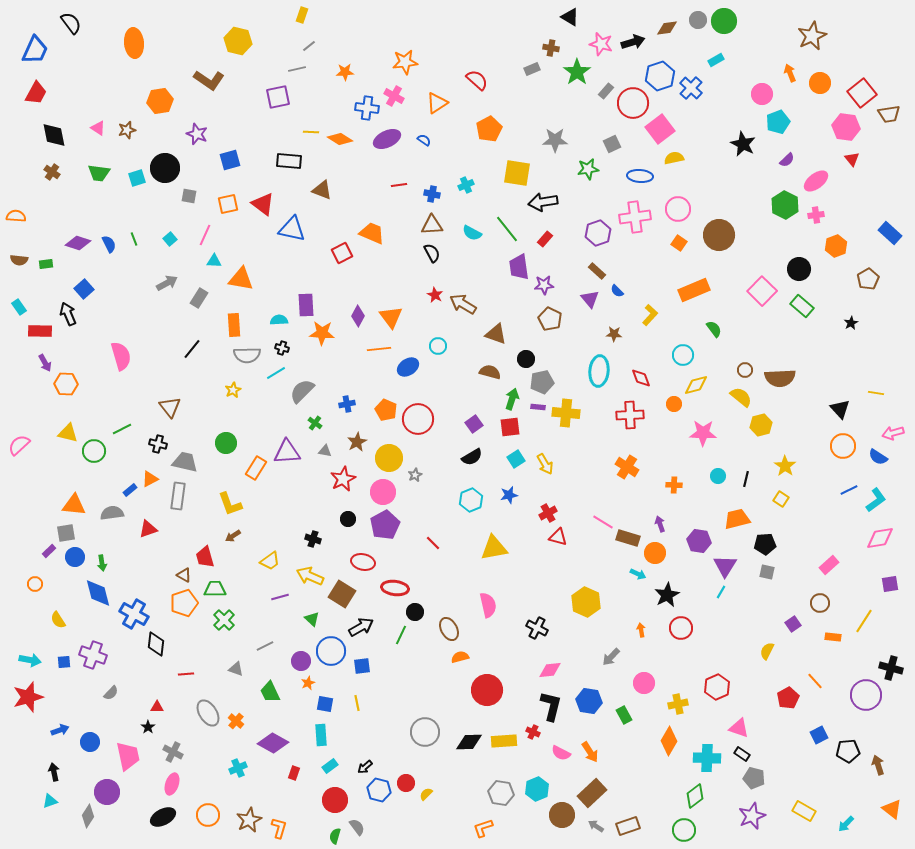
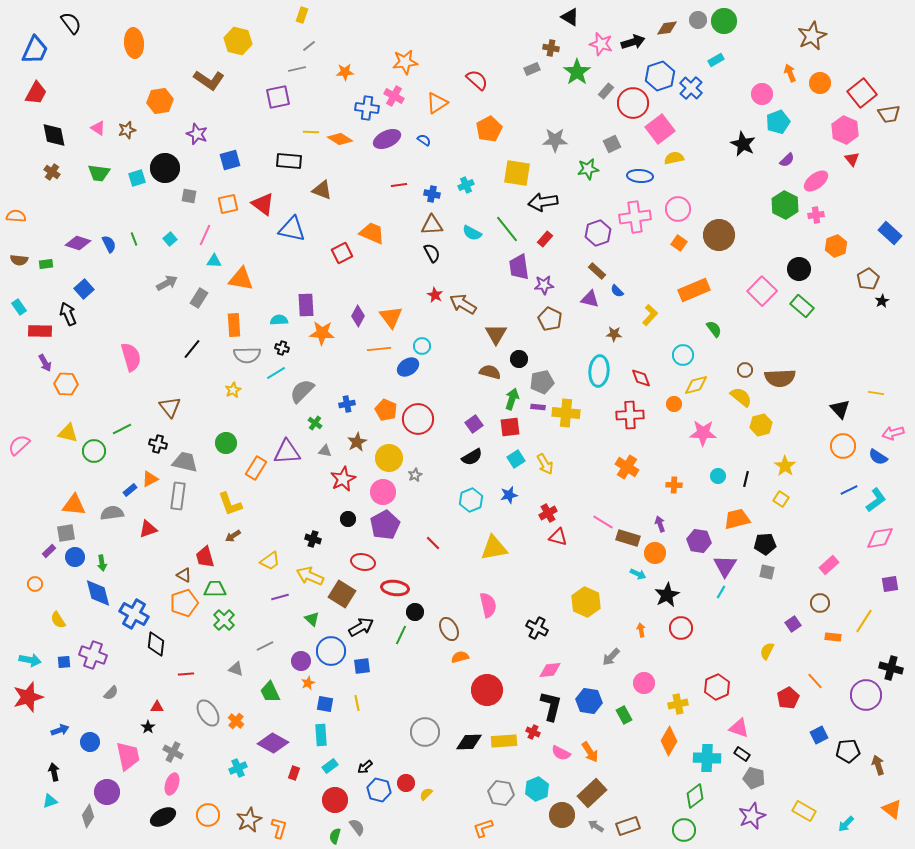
pink hexagon at (846, 127): moved 1 px left, 3 px down; rotated 16 degrees clockwise
purple triangle at (590, 299): rotated 36 degrees counterclockwise
black star at (851, 323): moved 31 px right, 22 px up
brown triangle at (496, 334): rotated 40 degrees clockwise
cyan circle at (438, 346): moved 16 px left
pink semicircle at (121, 356): moved 10 px right, 1 px down
black circle at (526, 359): moved 7 px left
